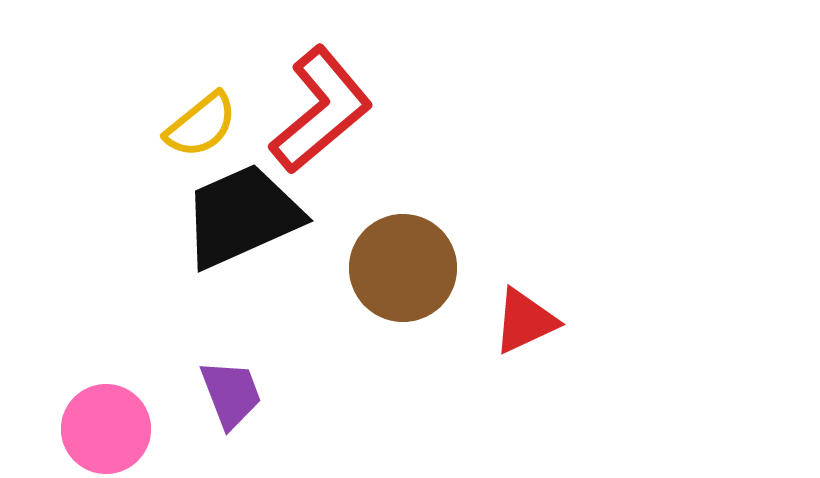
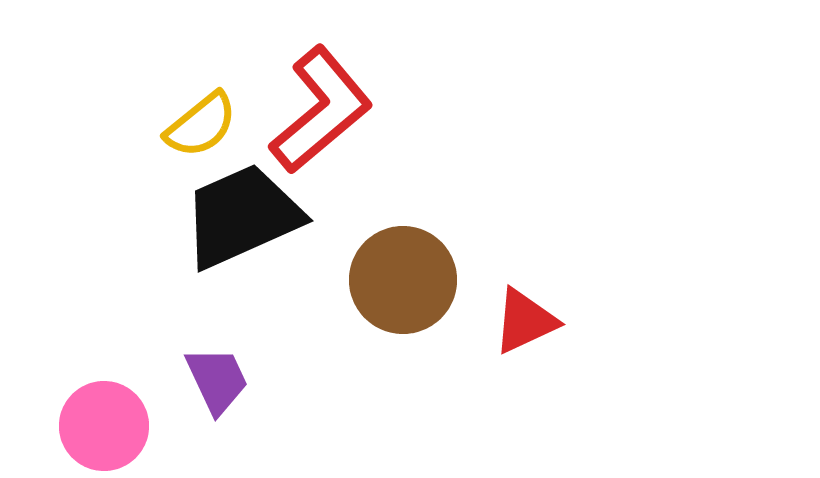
brown circle: moved 12 px down
purple trapezoid: moved 14 px left, 14 px up; rotated 4 degrees counterclockwise
pink circle: moved 2 px left, 3 px up
